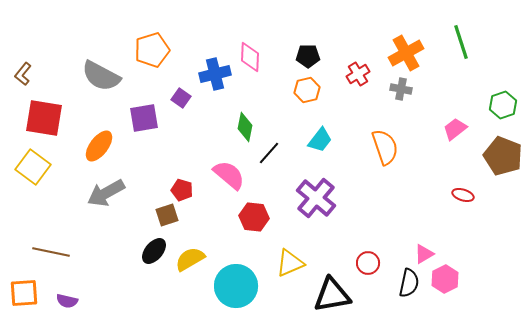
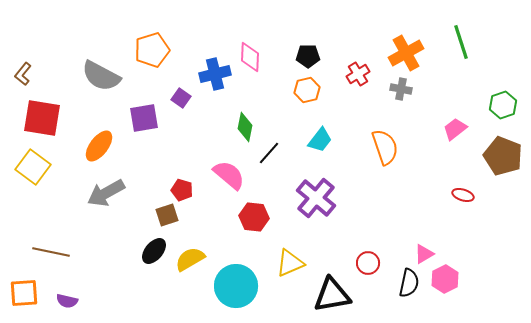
red square at (44, 118): moved 2 px left
